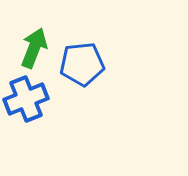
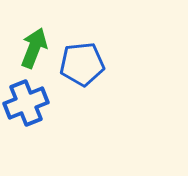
blue cross: moved 4 px down
